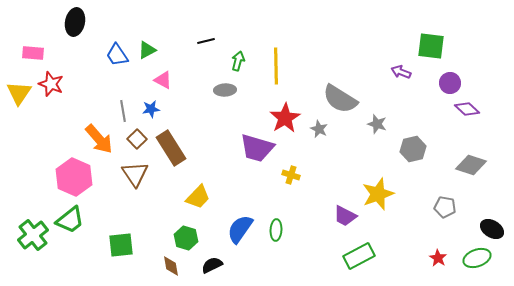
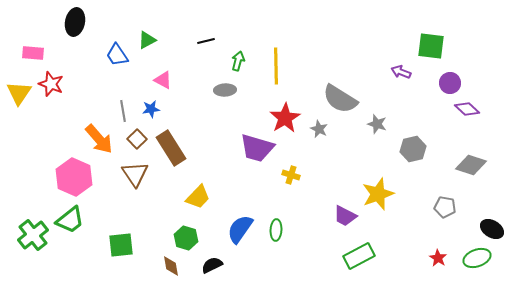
green triangle at (147, 50): moved 10 px up
